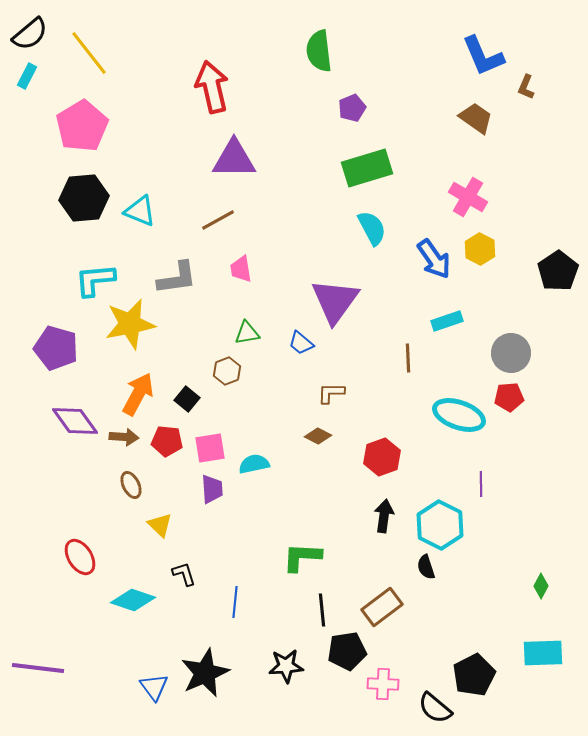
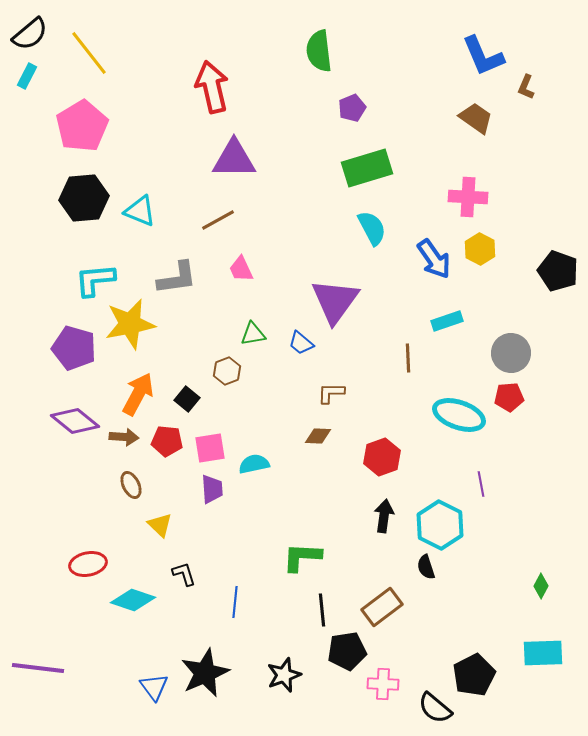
pink cross at (468, 197): rotated 27 degrees counterclockwise
pink trapezoid at (241, 269): rotated 16 degrees counterclockwise
black pentagon at (558, 271): rotated 18 degrees counterclockwise
green triangle at (247, 333): moved 6 px right, 1 px down
purple pentagon at (56, 348): moved 18 px right
purple diamond at (75, 421): rotated 15 degrees counterclockwise
brown diamond at (318, 436): rotated 24 degrees counterclockwise
purple line at (481, 484): rotated 10 degrees counterclockwise
red ellipse at (80, 557): moved 8 px right, 7 px down; rotated 69 degrees counterclockwise
black star at (286, 666): moved 2 px left, 9 px down; rotated 16 degrees counterclockwise
